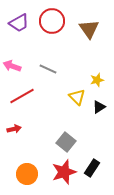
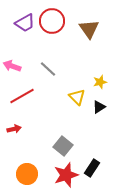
purple trapezoid: moved 6 px right
gray line: rotated 18 degrees clockwise
yellow star: moved 3 px right, 2 px down
gray square: moved 3 px left, 4 px down
red star: moved 2 px right, 3 px down
